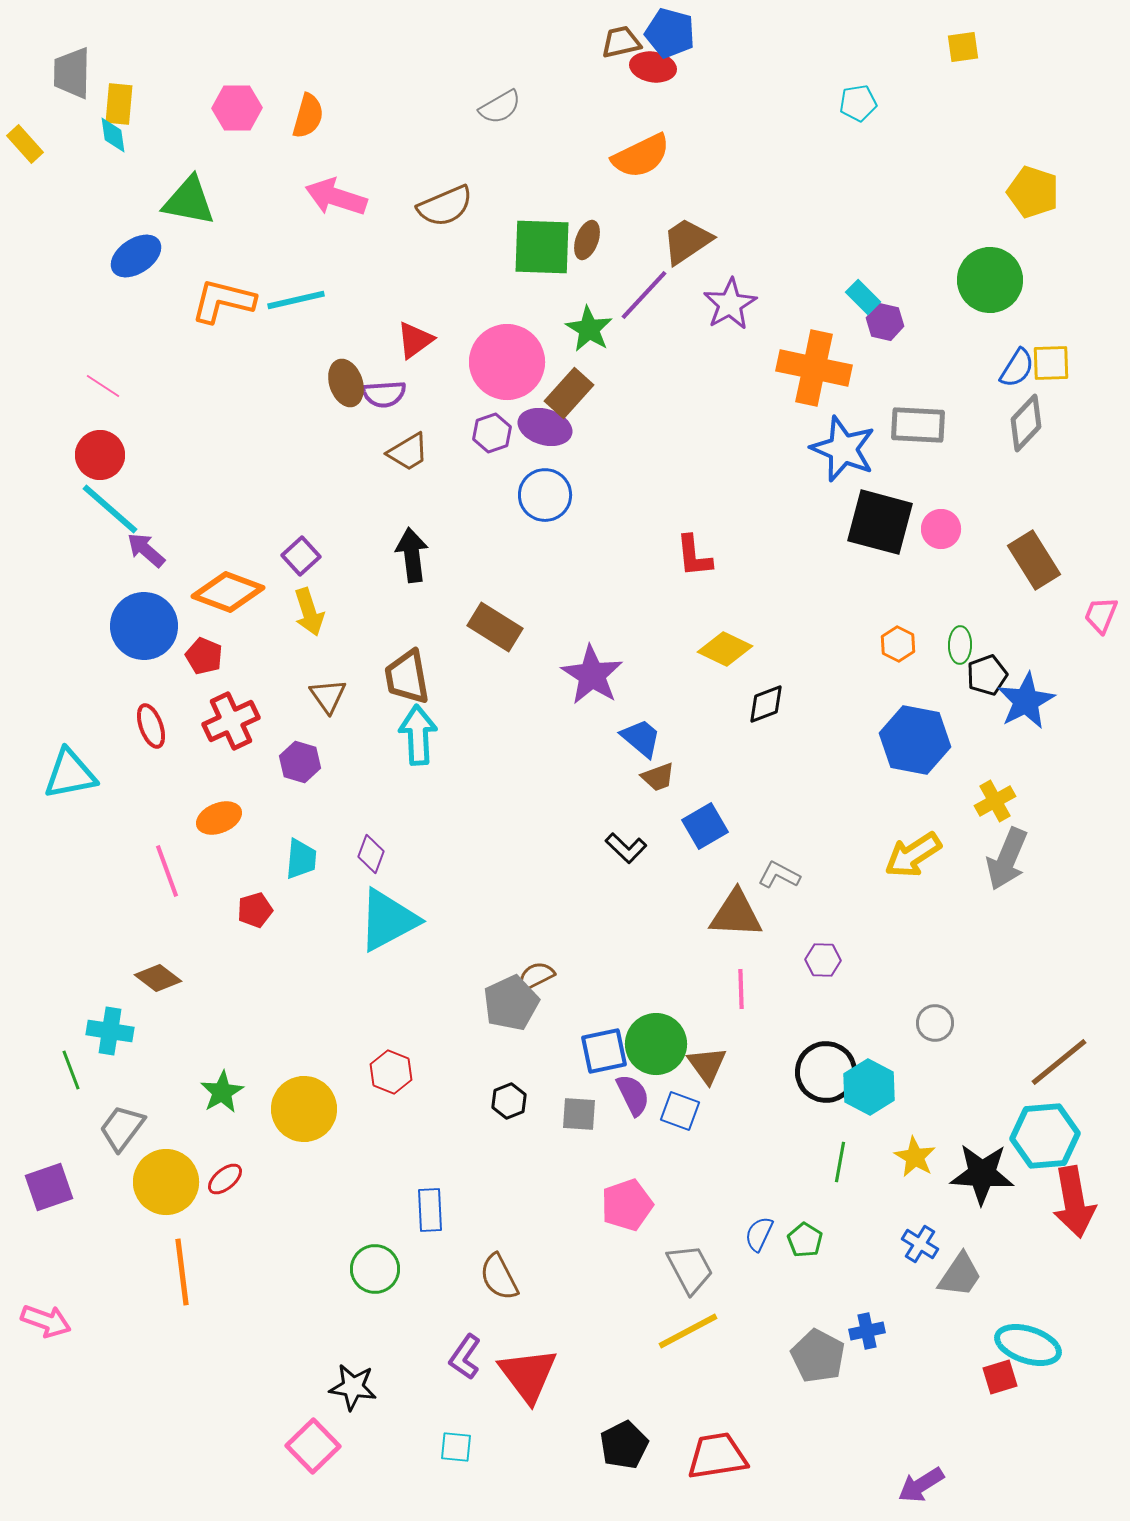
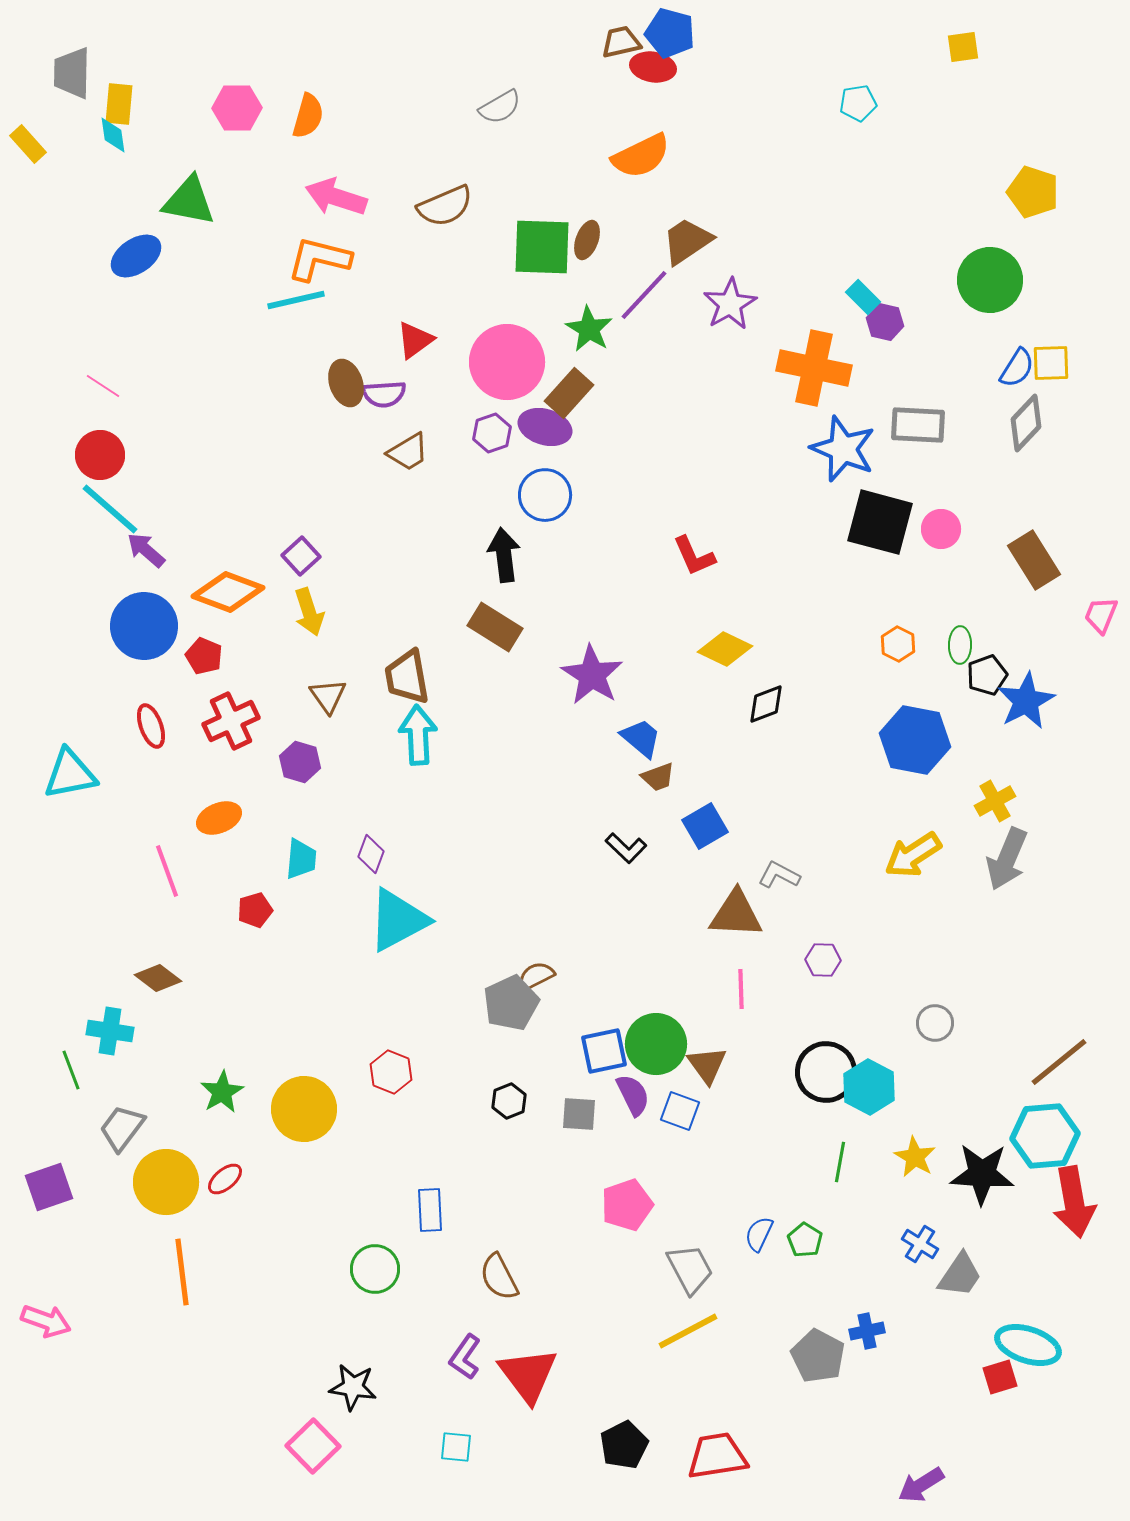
yellow rectangle at (25, 144): moved 3 px right
orange L-shape at (223, 301): moved 96 px right, 42 px up
black arrow at (412, 555): moved 92 px right
red L-shape at (694, 556): rotated 18 degrees counterclockwise
cyan triangle at (388, 920): moved 10 px right
